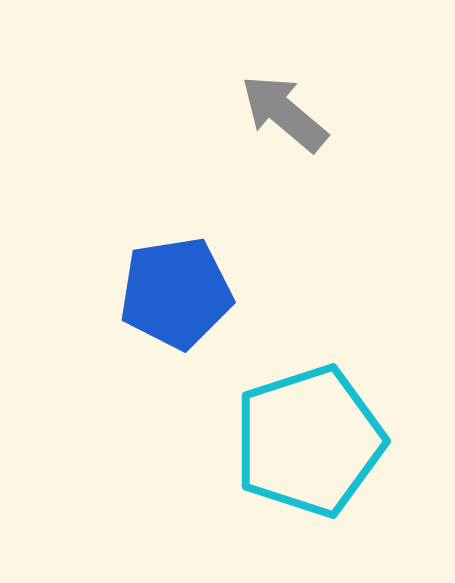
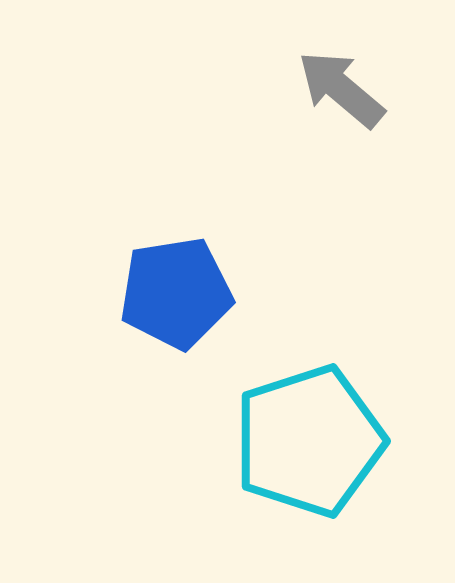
gray arrow: moved 57 px right, 24 px up
